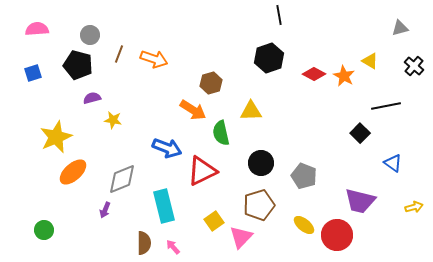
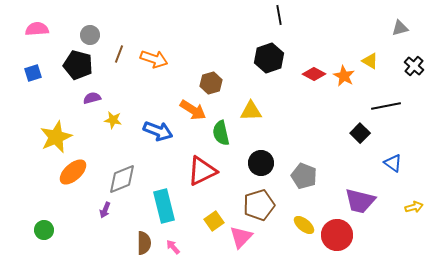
blue arrow at (167, 148): moved 9 px left, 17 px up
